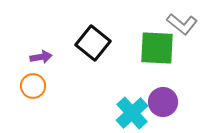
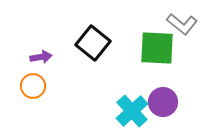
cyan cross: moved 2 px up
